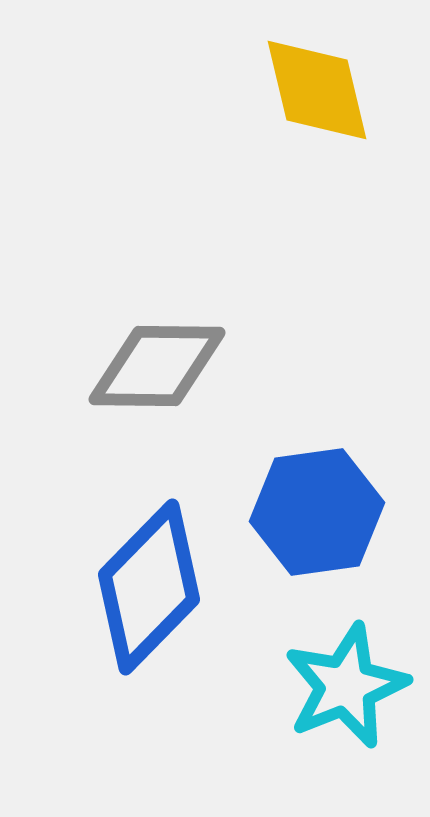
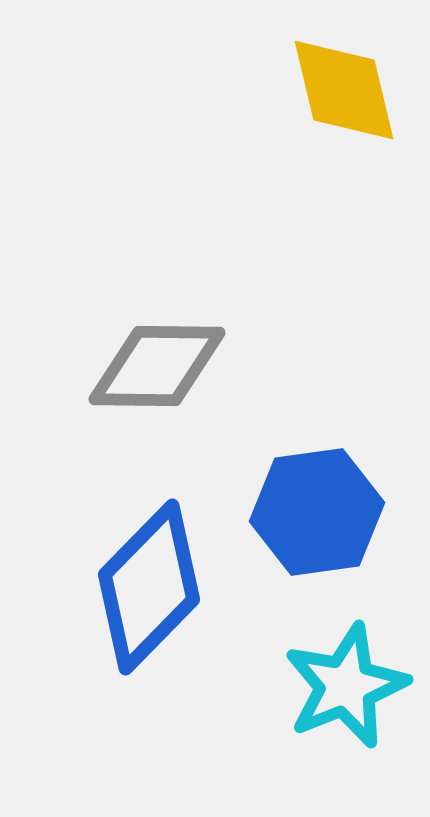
yellow diamond: moved 27 px right
